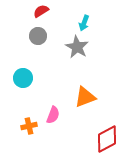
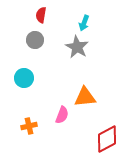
red semicircle: moved 4 px down; rotated 49 degrees counterclockwise
gray circle: moved 3 px left, 4 px down
cyan circle: moved 1 px right
orange triangle: rotated 15 degrees clockwise
pink semicircle: moved 9 px right
